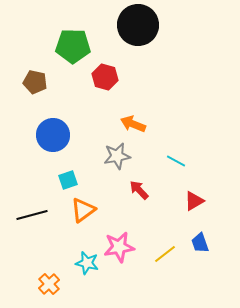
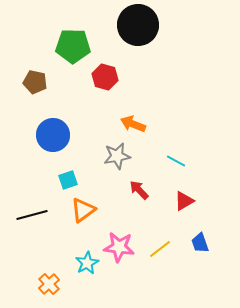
red triangle: moved 10 px left
pink star: rotated 16 degrees clockwise
yellow line: moved 5 px left, 5 px up
cyan star: rotated 30 degrees clockwise
